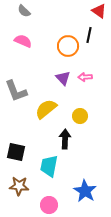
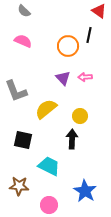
black arrow: moved 7 px right
black square: moved 7 px right, 12 px up
cyan trapezoid: rotated 105 degrees clockwise
